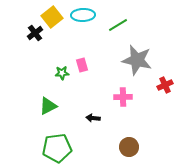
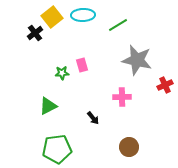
pink cross: moved 1 px left
black arrow: rotated 136 degrees counterclockwise
green pentagon: moved 1 px down
